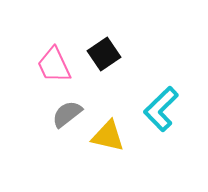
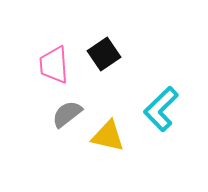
pink trapezoid: rotated 21 degrees clockwise
